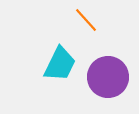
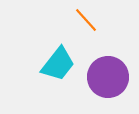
cyan trapezoid: moved 2 px left; rotated 12 degrees clockwise
